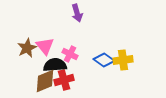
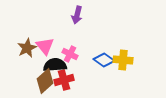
purple arrow: moved 2 px down; rotated 30 degrees clockwise
yellow cross: rotated 12 degrees clockwise
brown diamond: rotated 20 degrees counterclockwise
